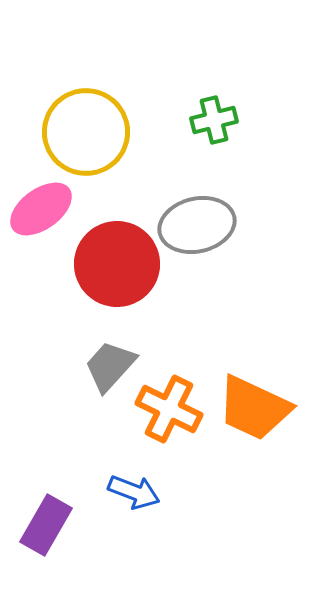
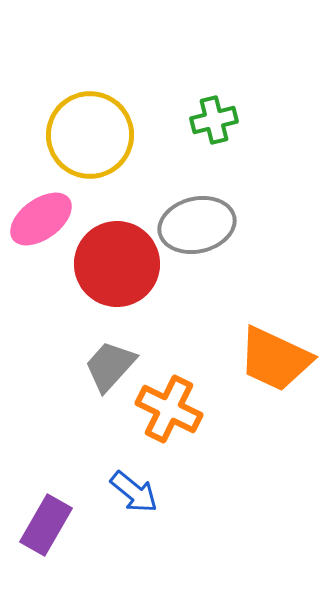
yellow circle: moved 4 px right, 3 px down
pink ellipse: moved 10 px down
orange trapezoid: moved 21 px right, 49 px up
blue arrow: rotated 18 degrees clockwise
